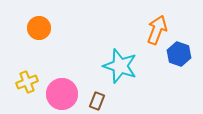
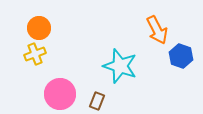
orange arrow: rotated 132 degrees clockwise
blue hexagon: moved 2 px right, 2 px down
yellow cross: moved 8 px right, 28 px up
pink circle: moved 2 px left
